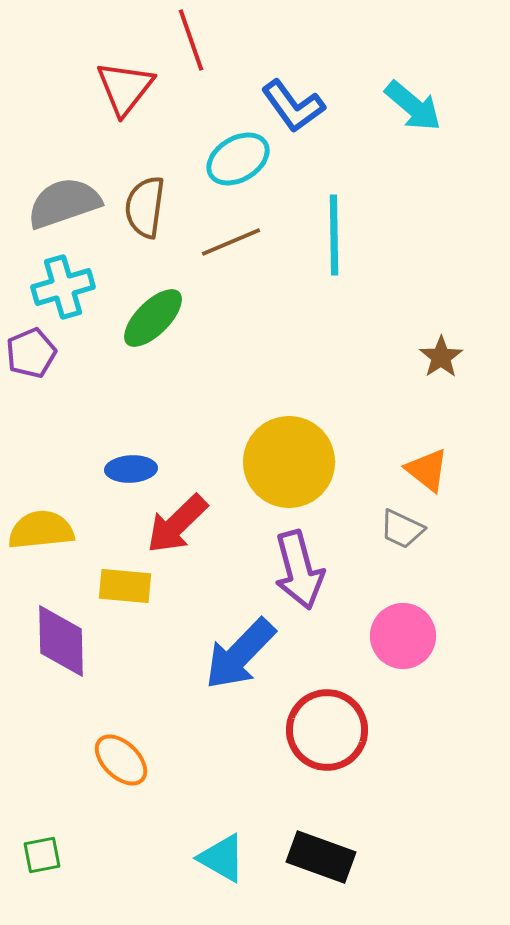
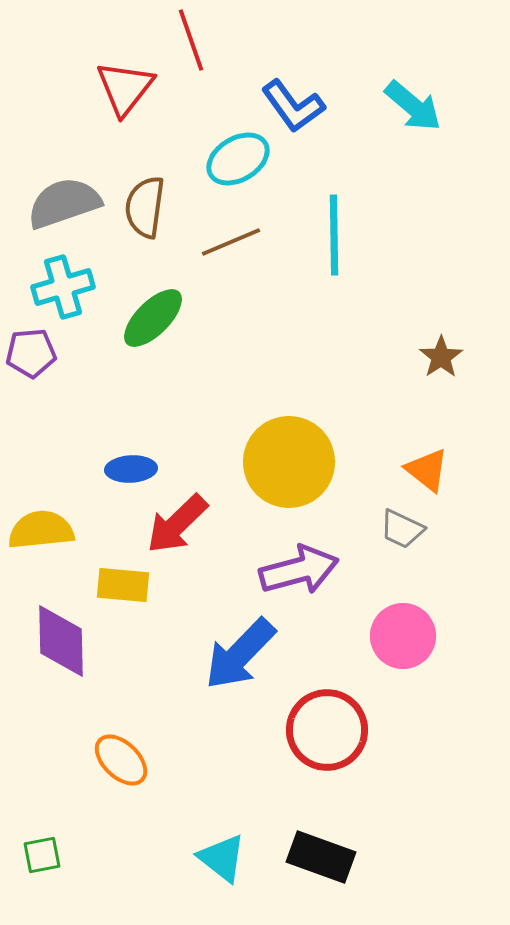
purple pentagon: rotated 18 degrees clockwise
purple arrow: rotated 90 degrees counterclockwise
yellow rectangle: moved 2 px left, 1 px up
cyan triangle: rotated 8 degrees clockwise
